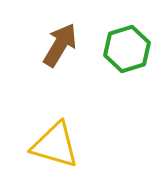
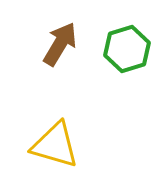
brown arrow: moved 1 px up
